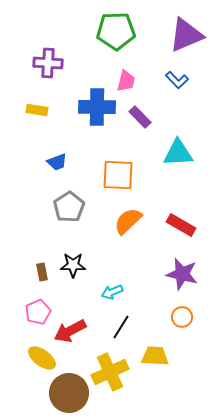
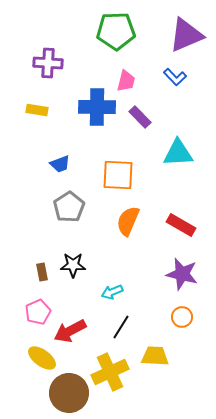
blue L-shape: moved 2 px left, 3 px up
blue trapezoid: moved 3 px right, 2 px down
orange semicircle: rotated 24 degrees counterclockwise
